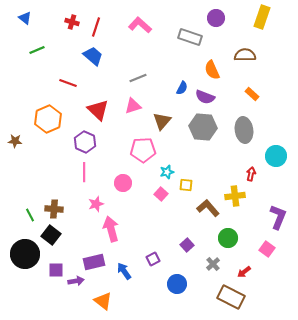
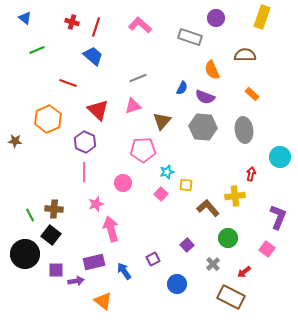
cyan circle at (276, 156): moved 4 px right, 1 px down
